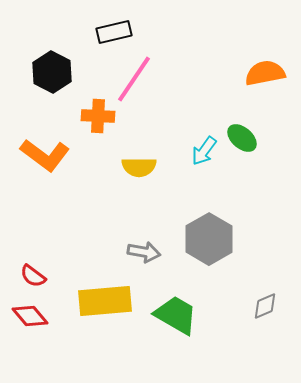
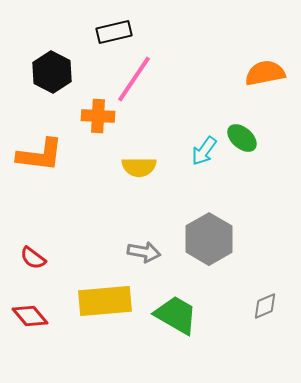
orange L-shape: moved 5 px left; rotated 30 degrees counterclockwise
red semicircle: moved 18 px up
